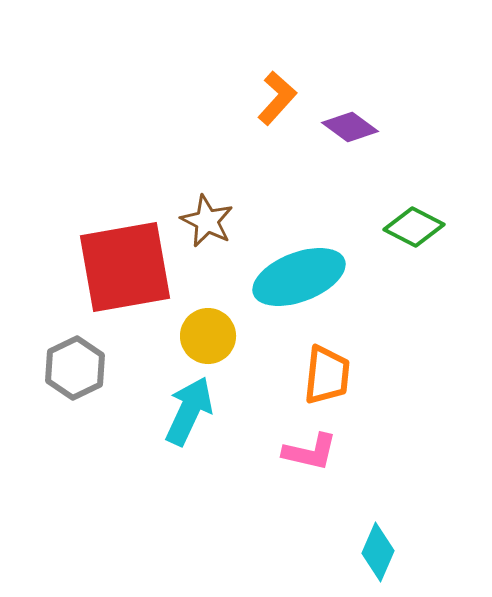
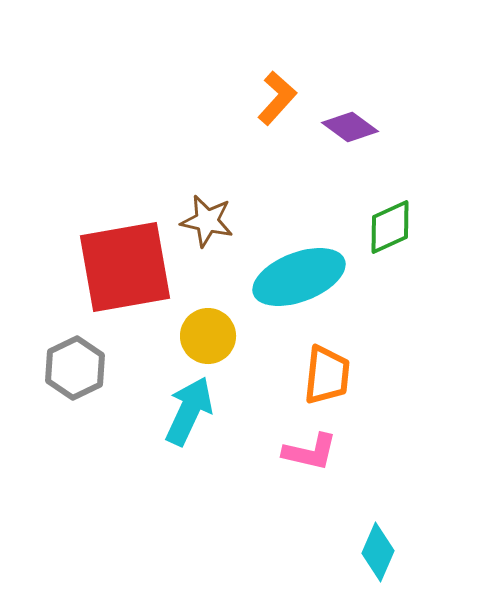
brown star: rotated 14 degrees counterclockwise
green diamond: moved 24 px left; rotated 52 degrees counterclockwise
